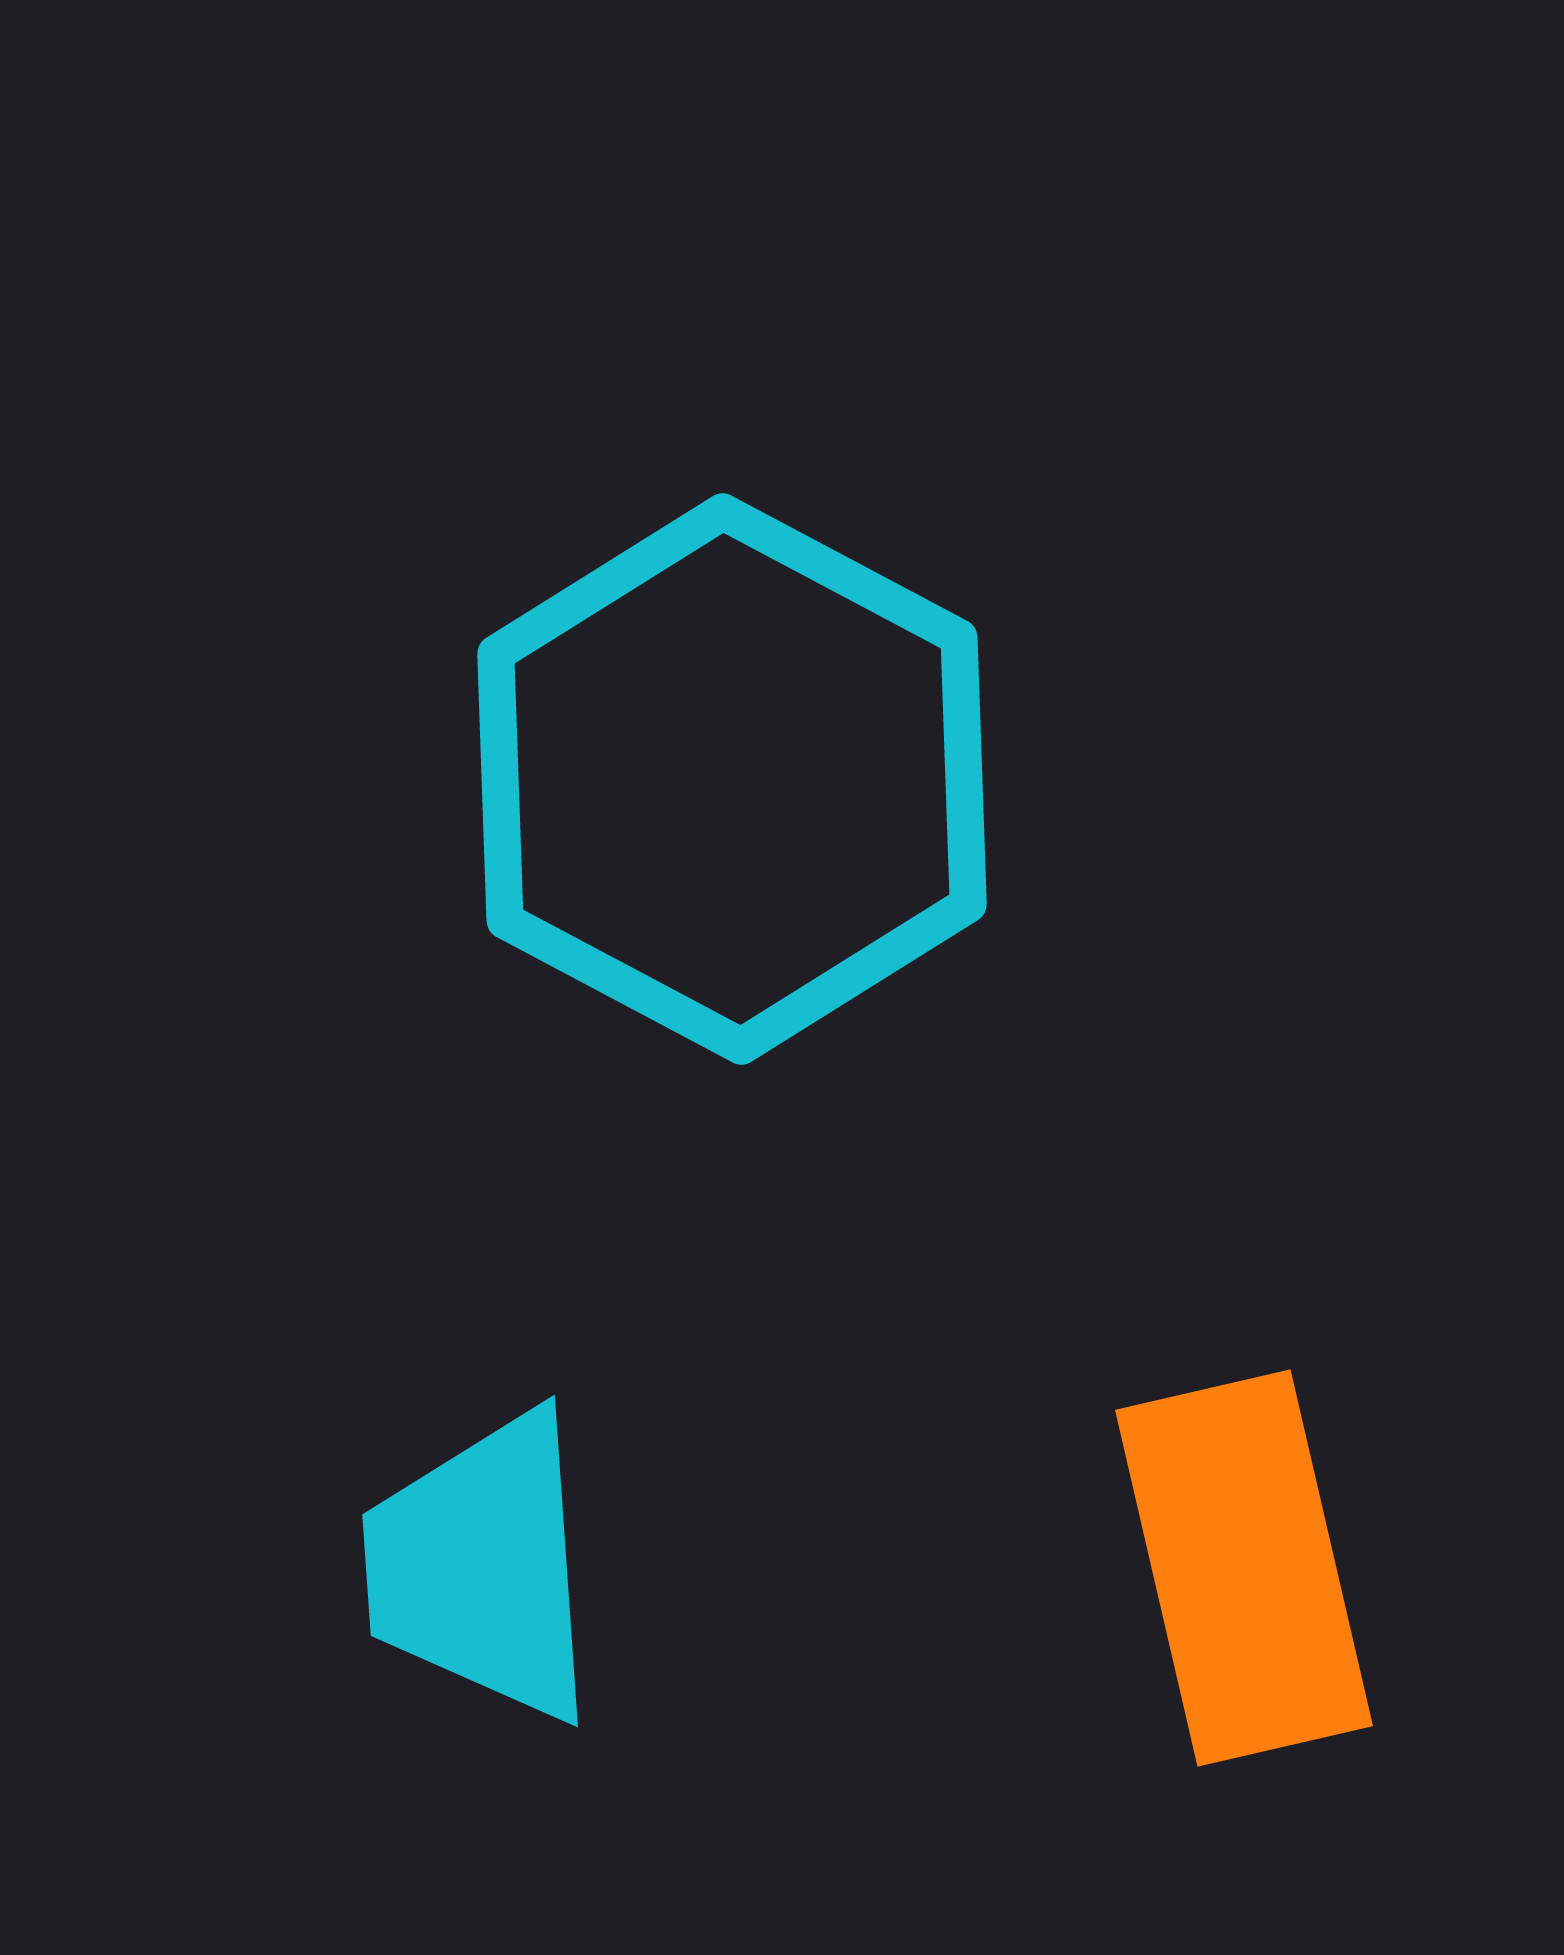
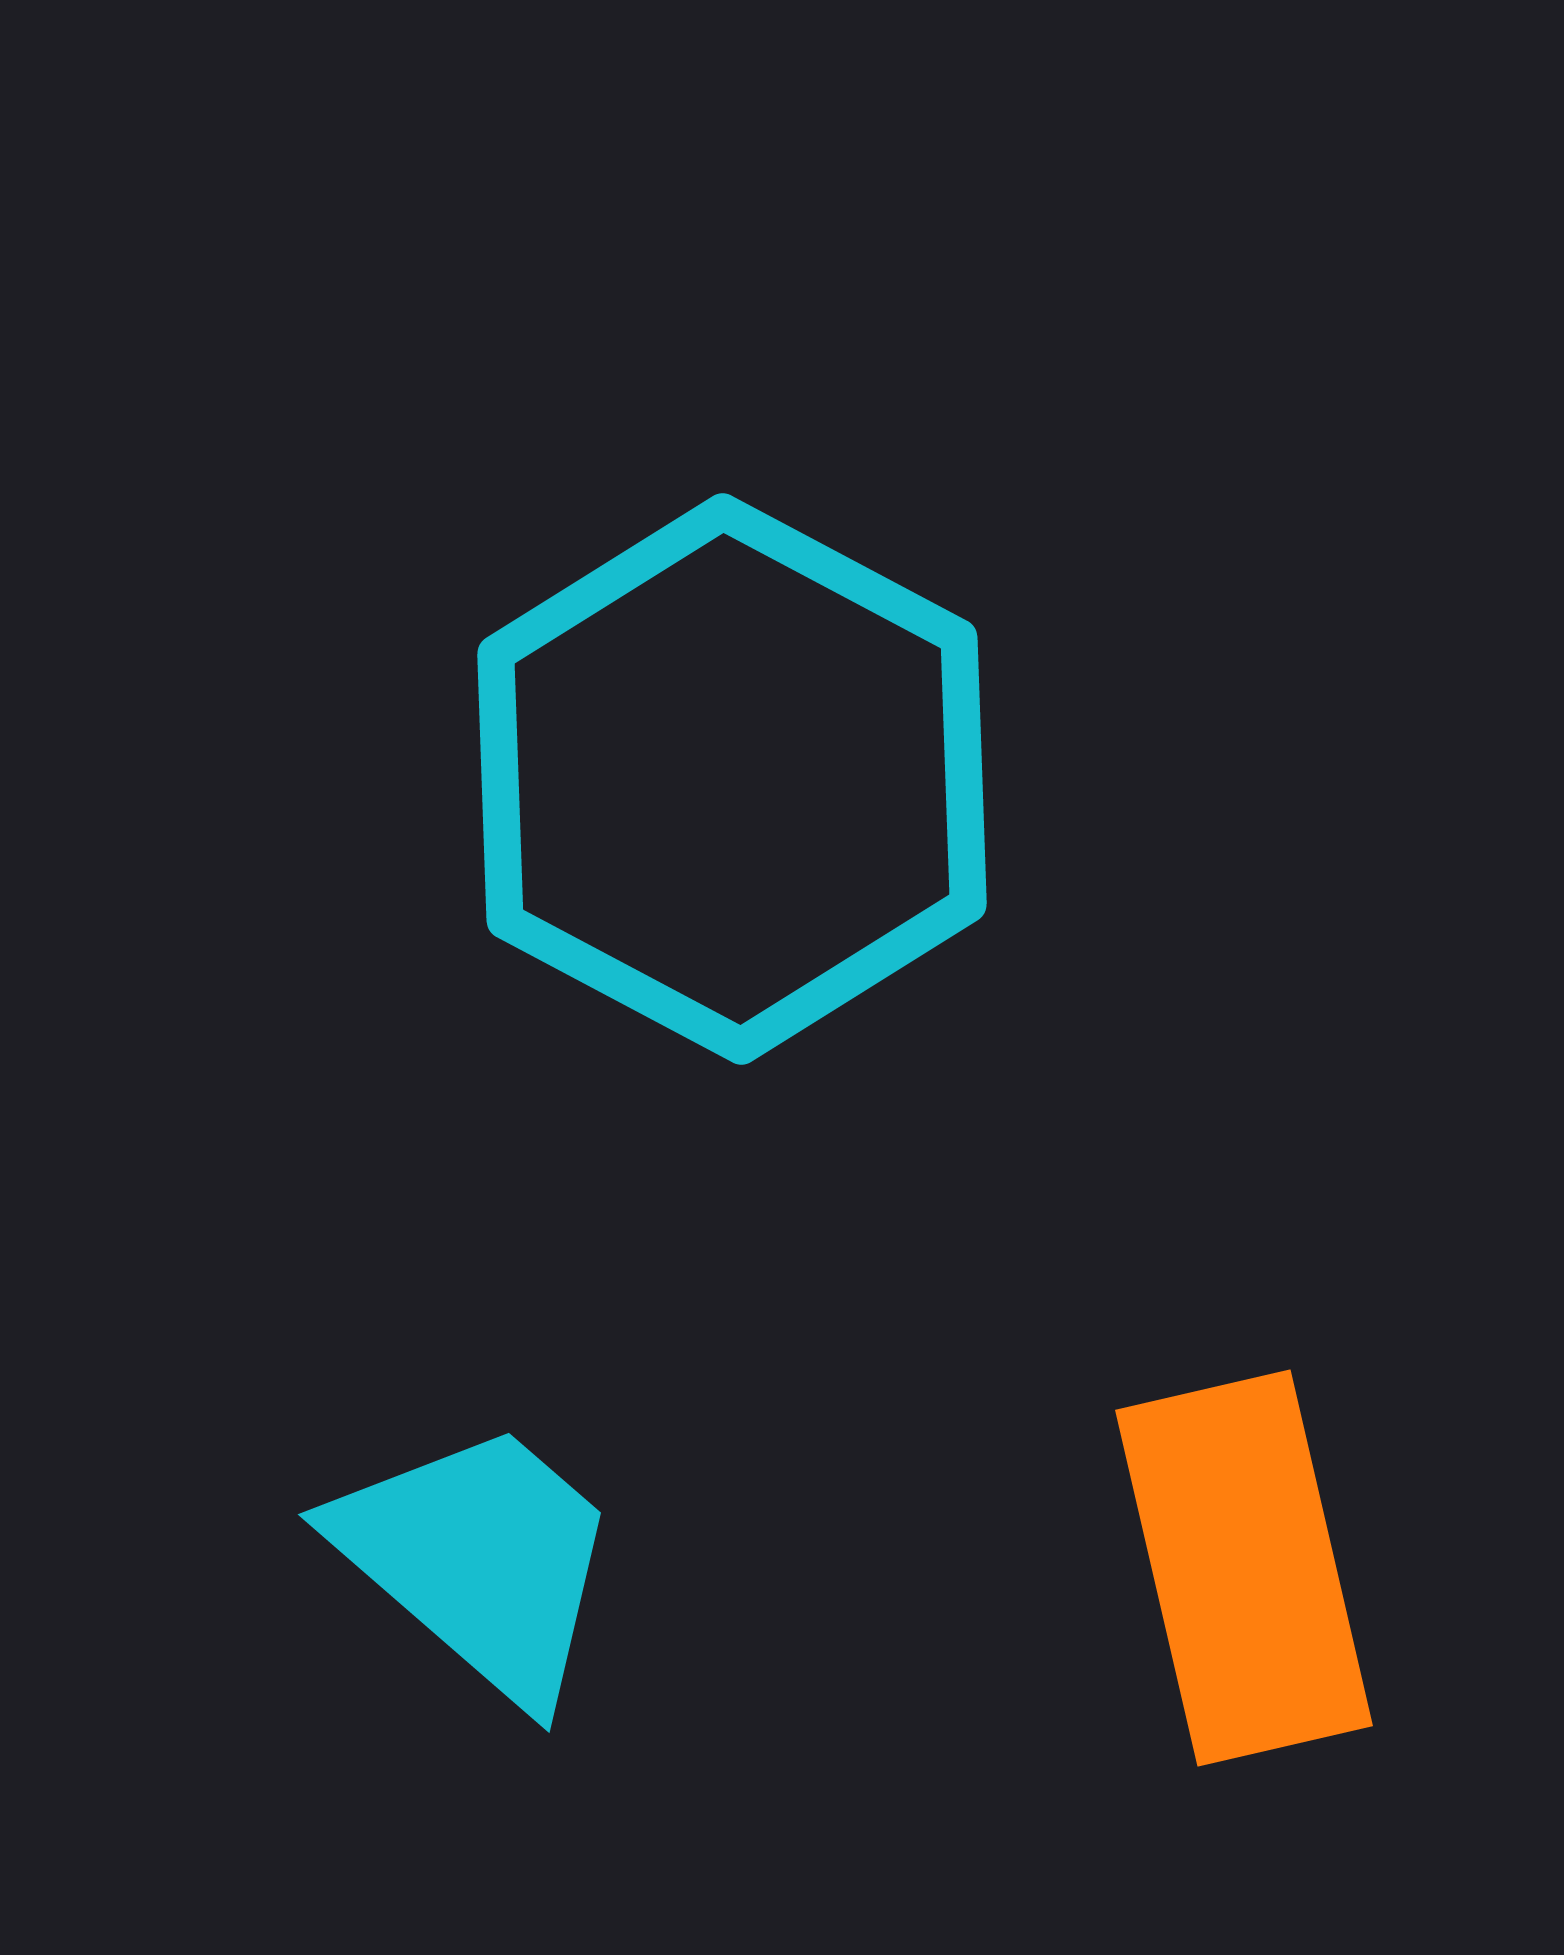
cyan trapezoid: moved 3 px left, 7 px up; rotated 135 degrees clockwise
